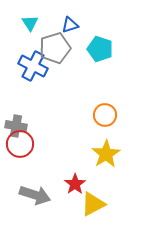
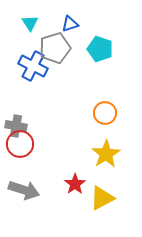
blue triangle: moved 1 px up
orange circle: moved 2 px up
gray arrow: moved 11 px left, 5 px up
yellow triangle: moved 9 px right, 6 px up
